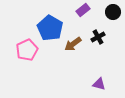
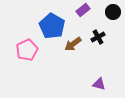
blue pentagon: moved 2 px right, 2 px up
